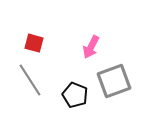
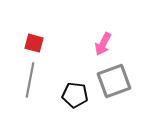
pink arrow: moved 12 px right, 3 px up
gray line: rotated 44 degrees clockwise
black pentagon: rotated 15 degrees counterclockwise
